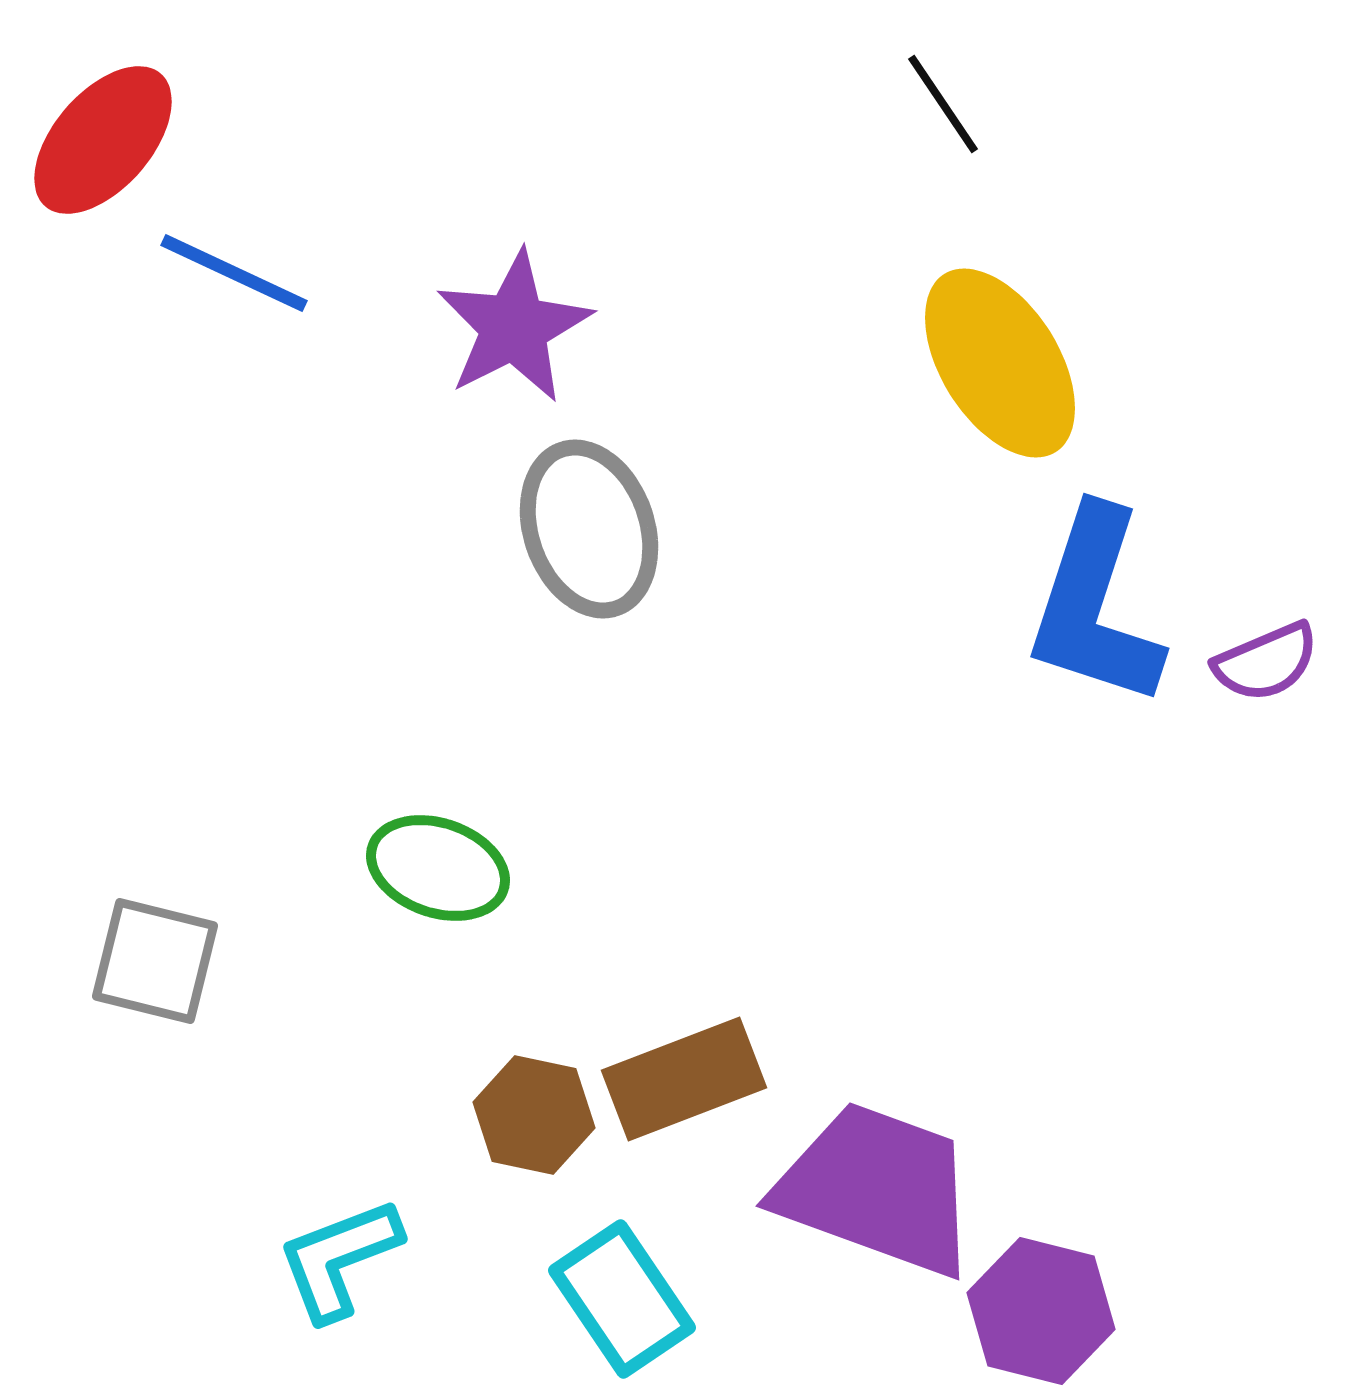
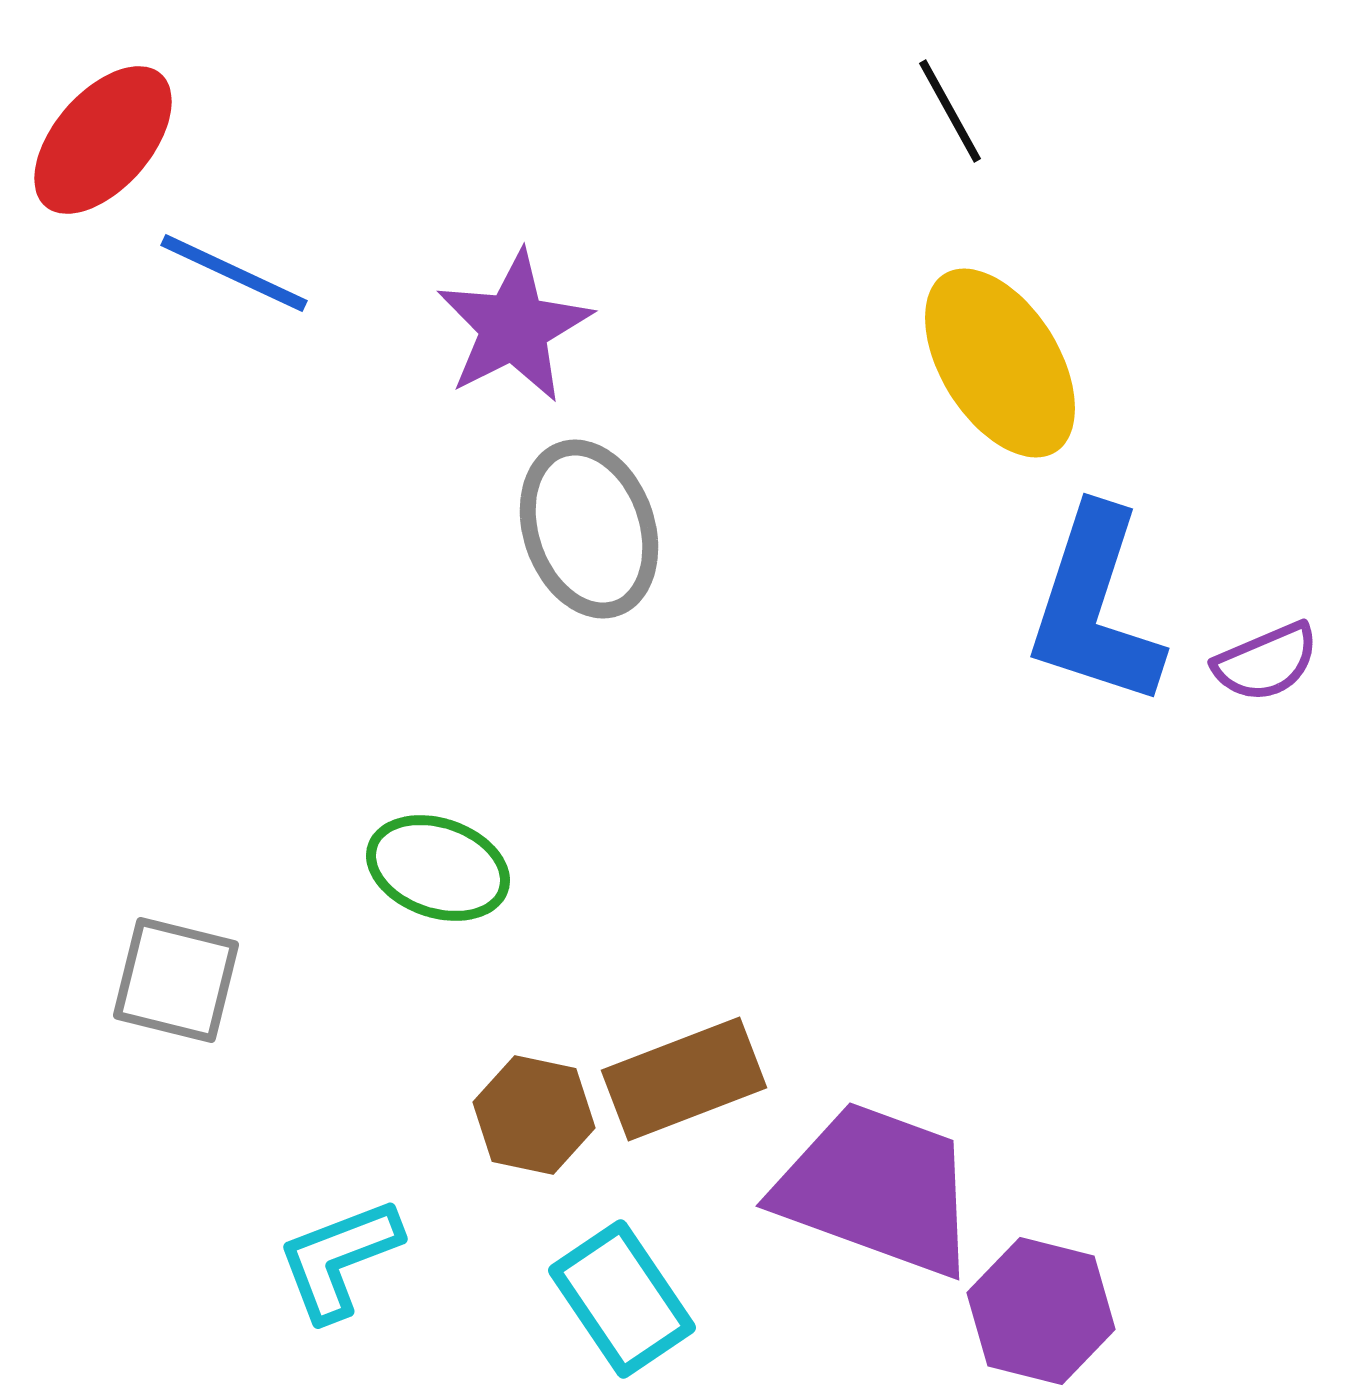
black line: moved 7 px right, 7 px down; rotated 5 degrees clockwise
gray square: moved 21 px right, 19 px down
